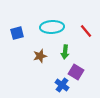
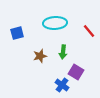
cyan ellipse: moved 3 px right, 4 px up
red line: moved 3 px right
green arrow: moved 2 px left
